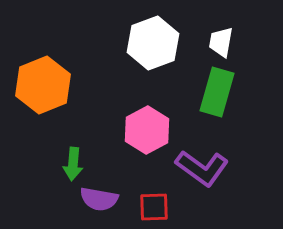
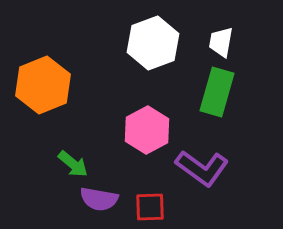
green arrow: rotated 56 degrees counterclockwise
red square: moved 4 px left
